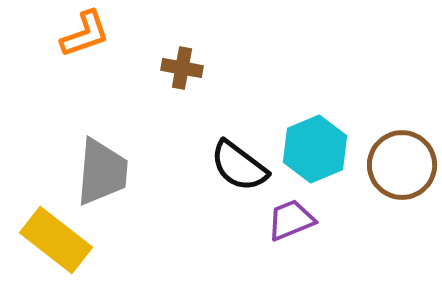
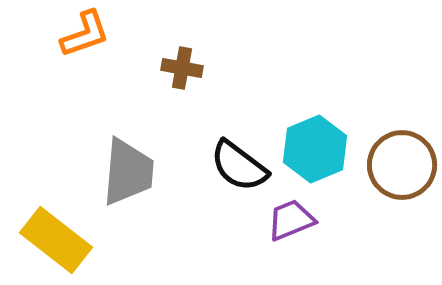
gray trapezoid: moved 26 px right
